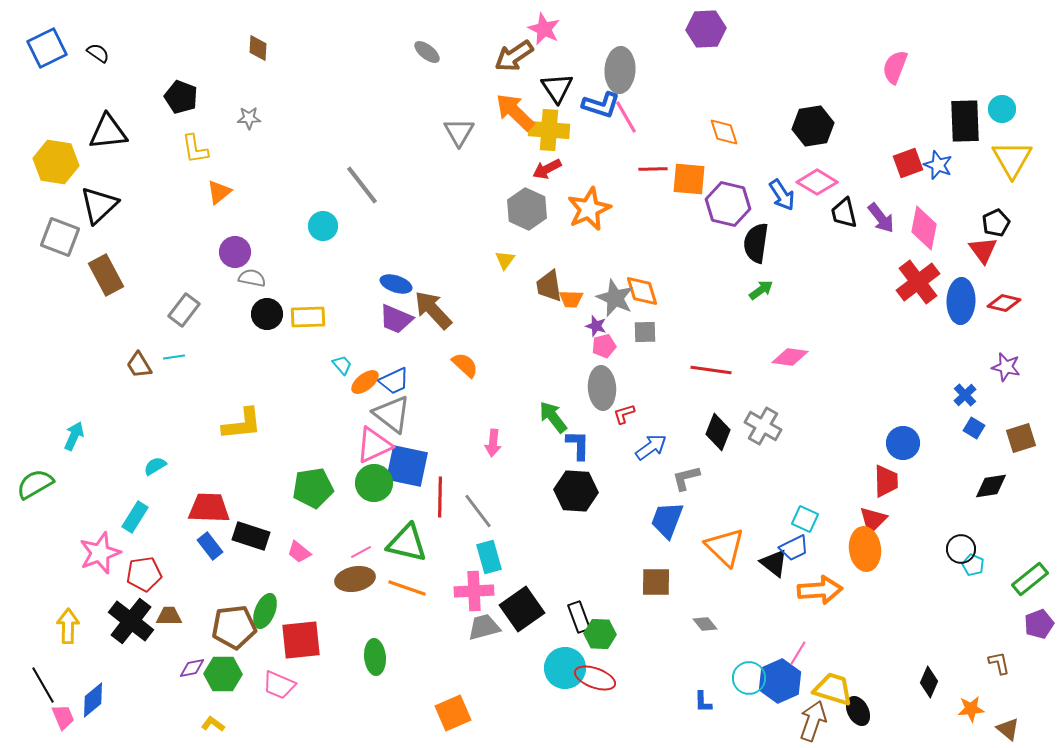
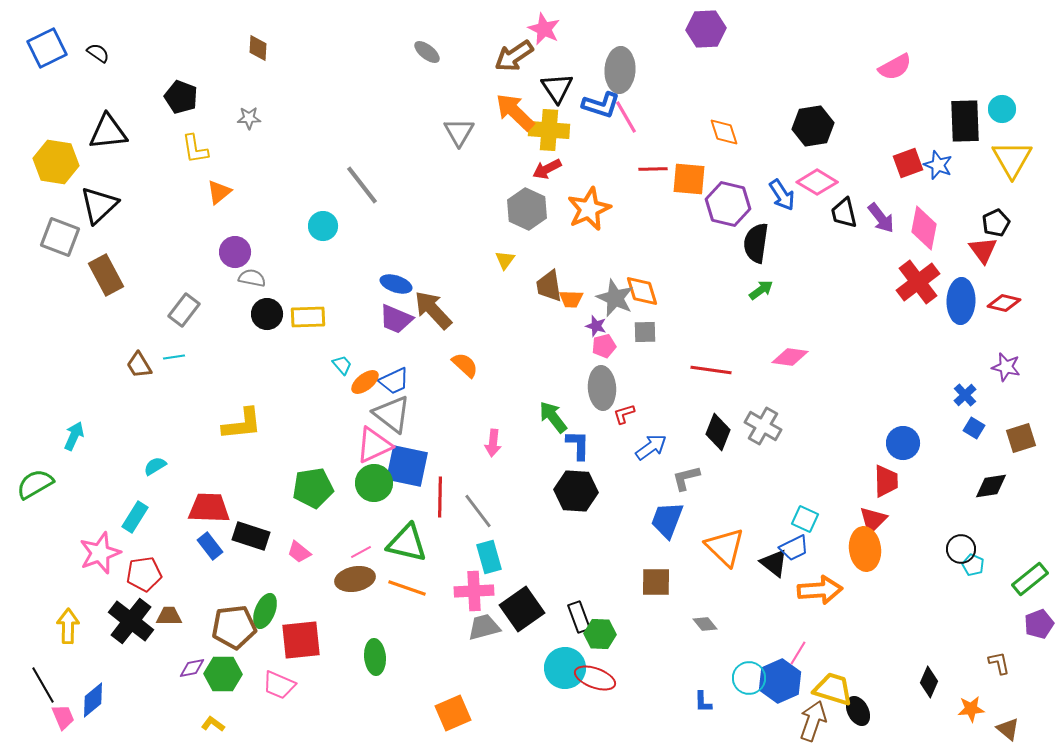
pink semicircle at (895, 67): rotated 140 degrees counterclockwise
